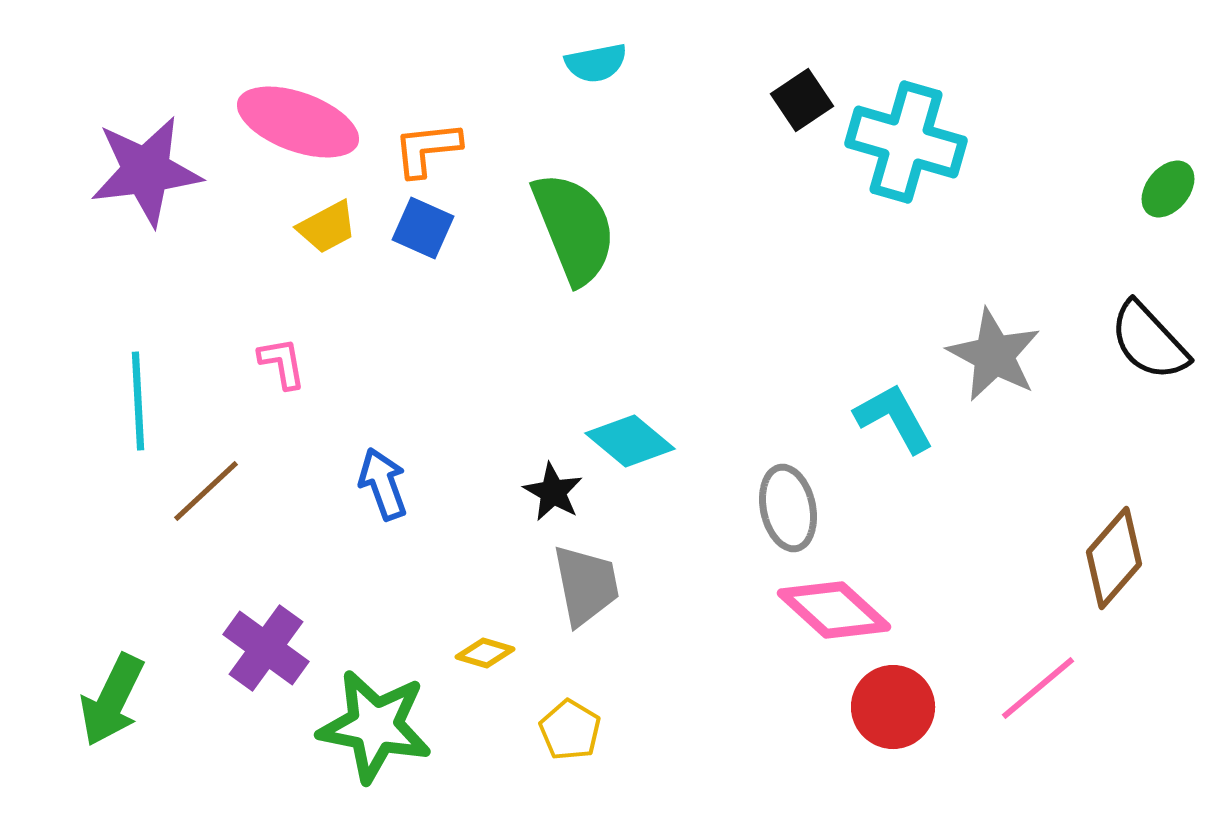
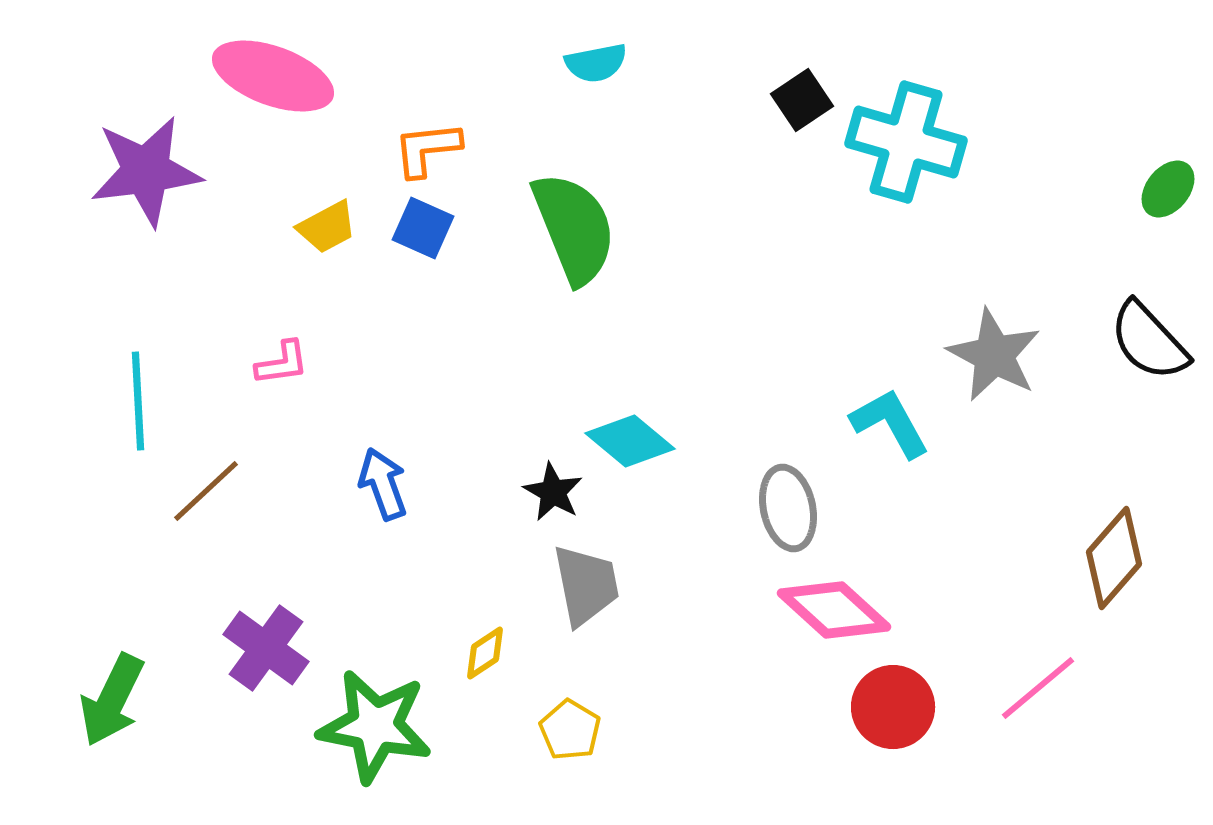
pink ellipse: moved 25 px left, 46 px up
pink L-shape: rotated 92 degrees clockwise
cyan L-shape: moved 4 px left, 5 px down
yellow diamond: rotated 50 degrees counterclockwise
